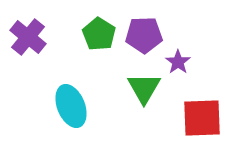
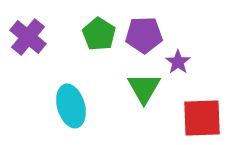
cyan ellipse: rotated 6 degrees clockwise
